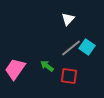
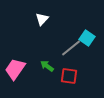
white triangle: moved 26 px left
cyan square: moved 9 px up
